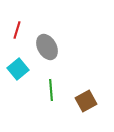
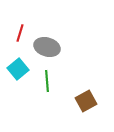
red line: moved 3 px right, 3 px down
gray ellipse: rotated 45 degrees counterclockwise
green line: moved 4 px left, 9 px up
